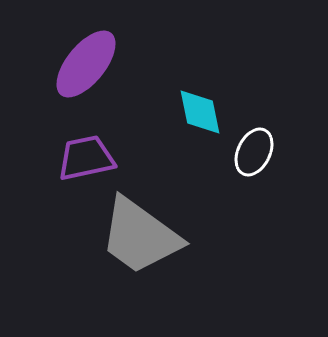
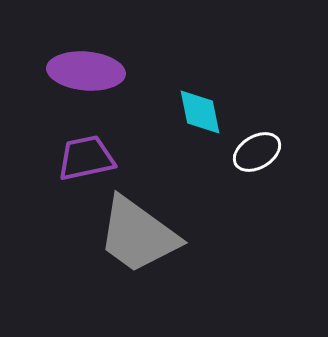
purple ellipse: moved 7 px down; rotated 56 degrees clockwise
white ellipse: moved 3 px right; rotated 33 degrees clockwise
gray trapezoid: moved 2 px left, 1 px up
